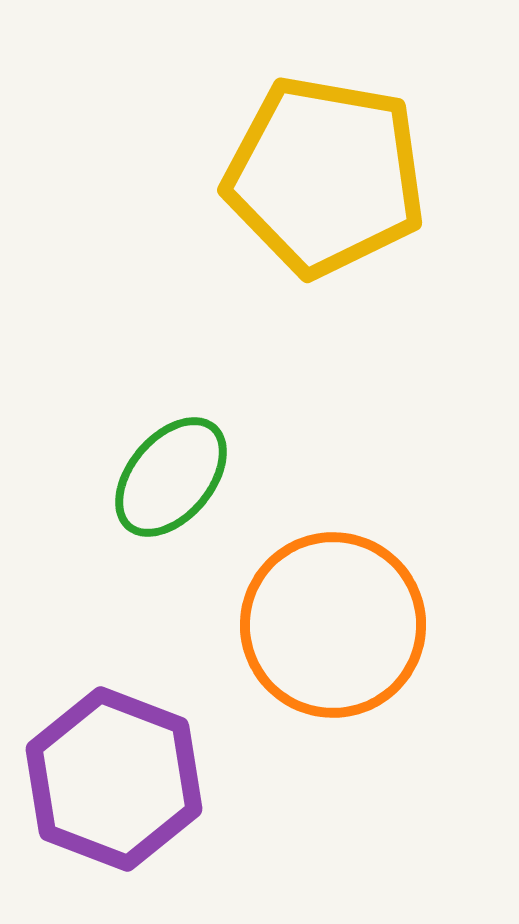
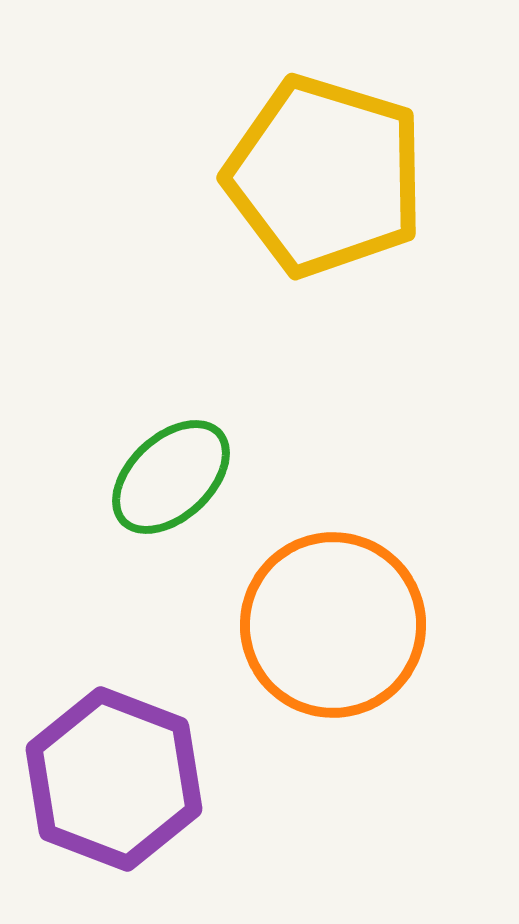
yellow pentagon: rotated 7 degrees clockwise
green ellipse: rotated 7 degrees clockwise
